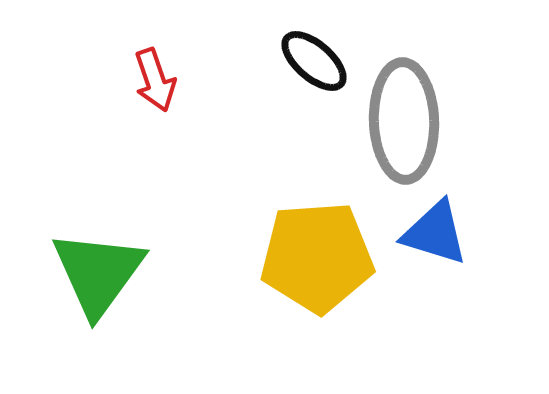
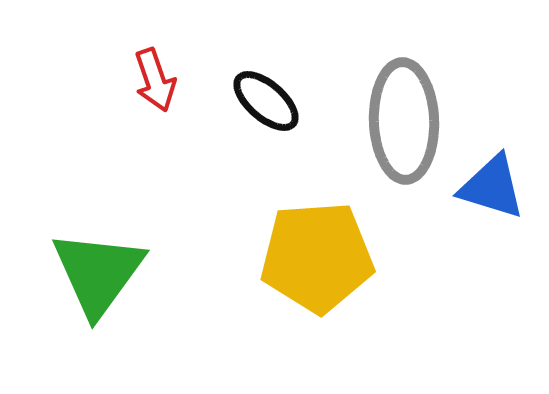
black ellipse: moved 48 px left, 40 px down
blue triangle: moved 57 px right, 46 px up
